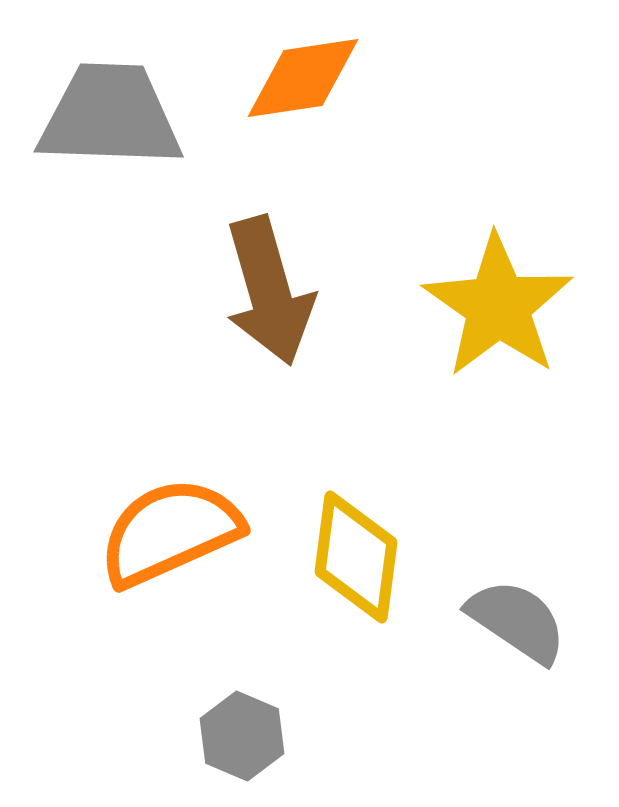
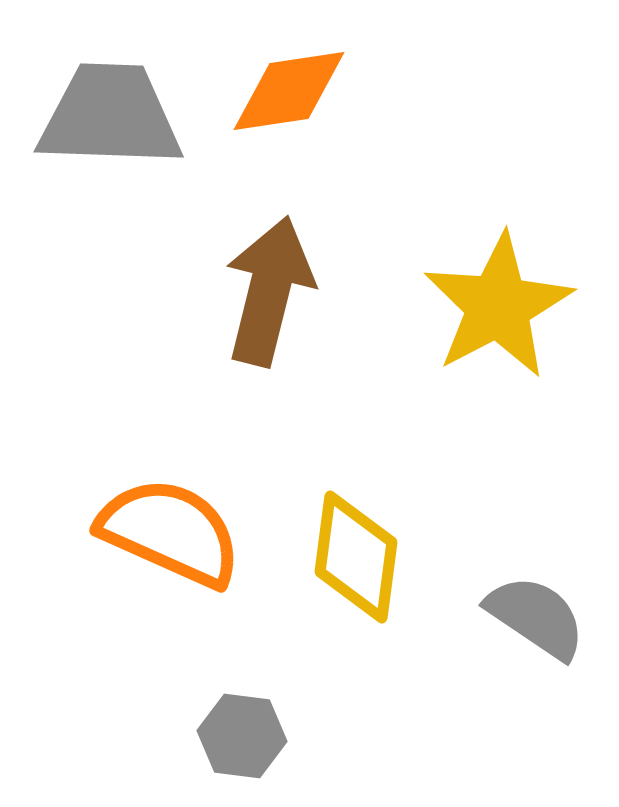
orange diamond: moved 14 px left, 13 px down
brown arrow: rotated 150 degrees counterclockwise
yellow star: rotated 9 degrees clockwise
orange semicircle: rotated 48 degrees clockwise
gray semicircle: moved 19 px right, 4 px up
gray hexagon: rotated 16 degrees counterclockwise
